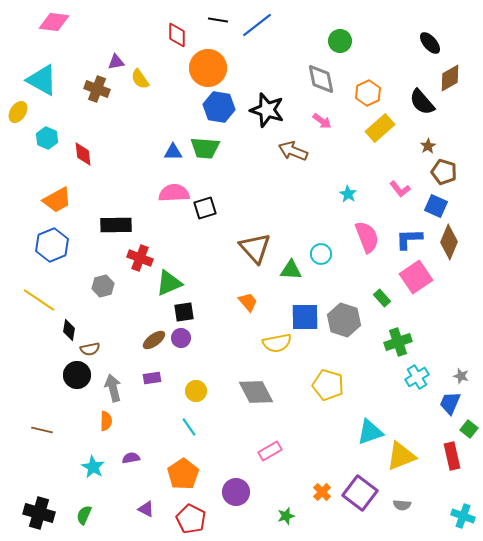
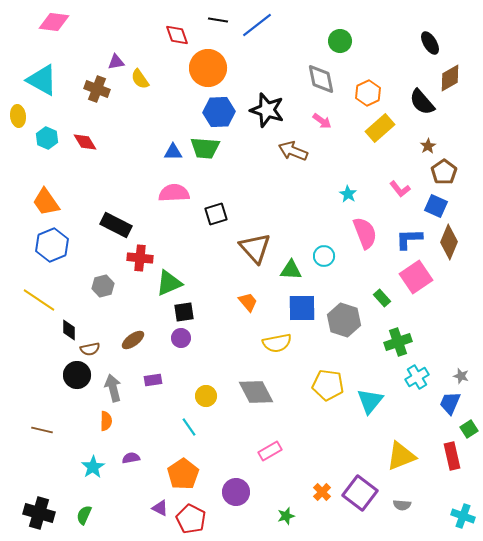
red diamond at (177, 35): rotated 20 degrees counterclockwise
black ellipse at (430, 43): rotated 10 degrees clockwise
blue hexagon at (219, 107): moved 5 px down; rotated 12 degrees counterclockwise
yellow ellipse at (18, 112): moved 4 px down; rotated 40 degrees counterclockwise
red diamond at (83, 154): moved 2 px right, 12 px up; rotated 25 degrees counterclockwise
brown pentagon at (444, 172): rotated 20 degrees clockwise
orange trapezoid at (57, 200): moved 11 px left, 2 px down; rotated 84 degrees clockwise
black square at (205, 208): moved 11 px right, 6 px down
black rectangle at (116, 225): rotated 28 degrees clockwise
pink semicircle at (367, 237): moved 2 px left, 4 px up
cyan circle at (321, 254): moved 3 px right, 2 px down
red cross at (140, 258): rotated 15 degrees counterclockwise
blue square at (305, 317): moved 3 px left, 9 px up
black diamond at (69, 330): rotated 10 degrees counterclockwise
brown ellipse at (154, 340): moved 21 px left
purple rectangle at (152, 378): moved 1 px right, 2 px down
yellow pentagon at (328, 385): rotated 8 degrees counterclockwise
yellow circle at (196, 391): moved 10 px right, 5 px down
green square at (469, 429): rotated 18 degrees clockwise
cyan triangle at (370, 432): moved 31 px up; rotated 32 degrees counterclockwise
cyan star at (93, 467): rotated 10 degrees clockwise
purple triangle at (146, 509): moved 14 px right, 1 px up
